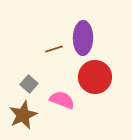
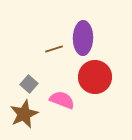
brown star: moved 1 px right, 1 px up
